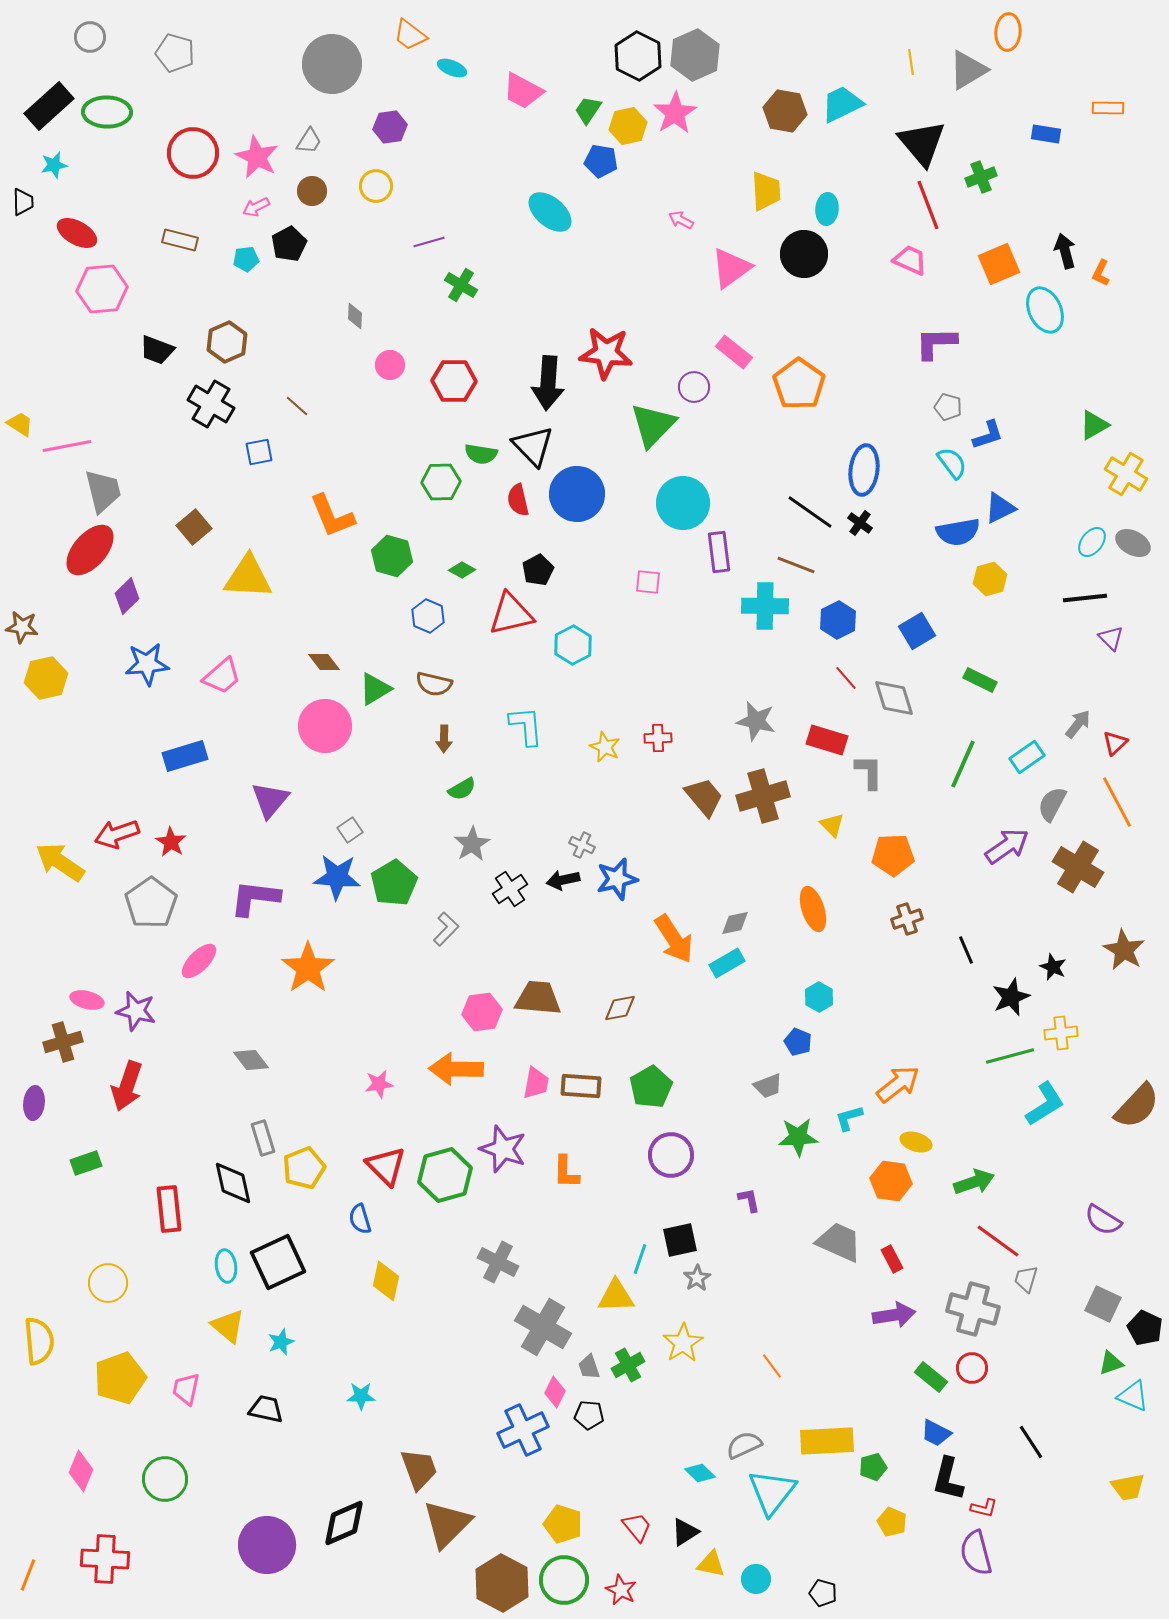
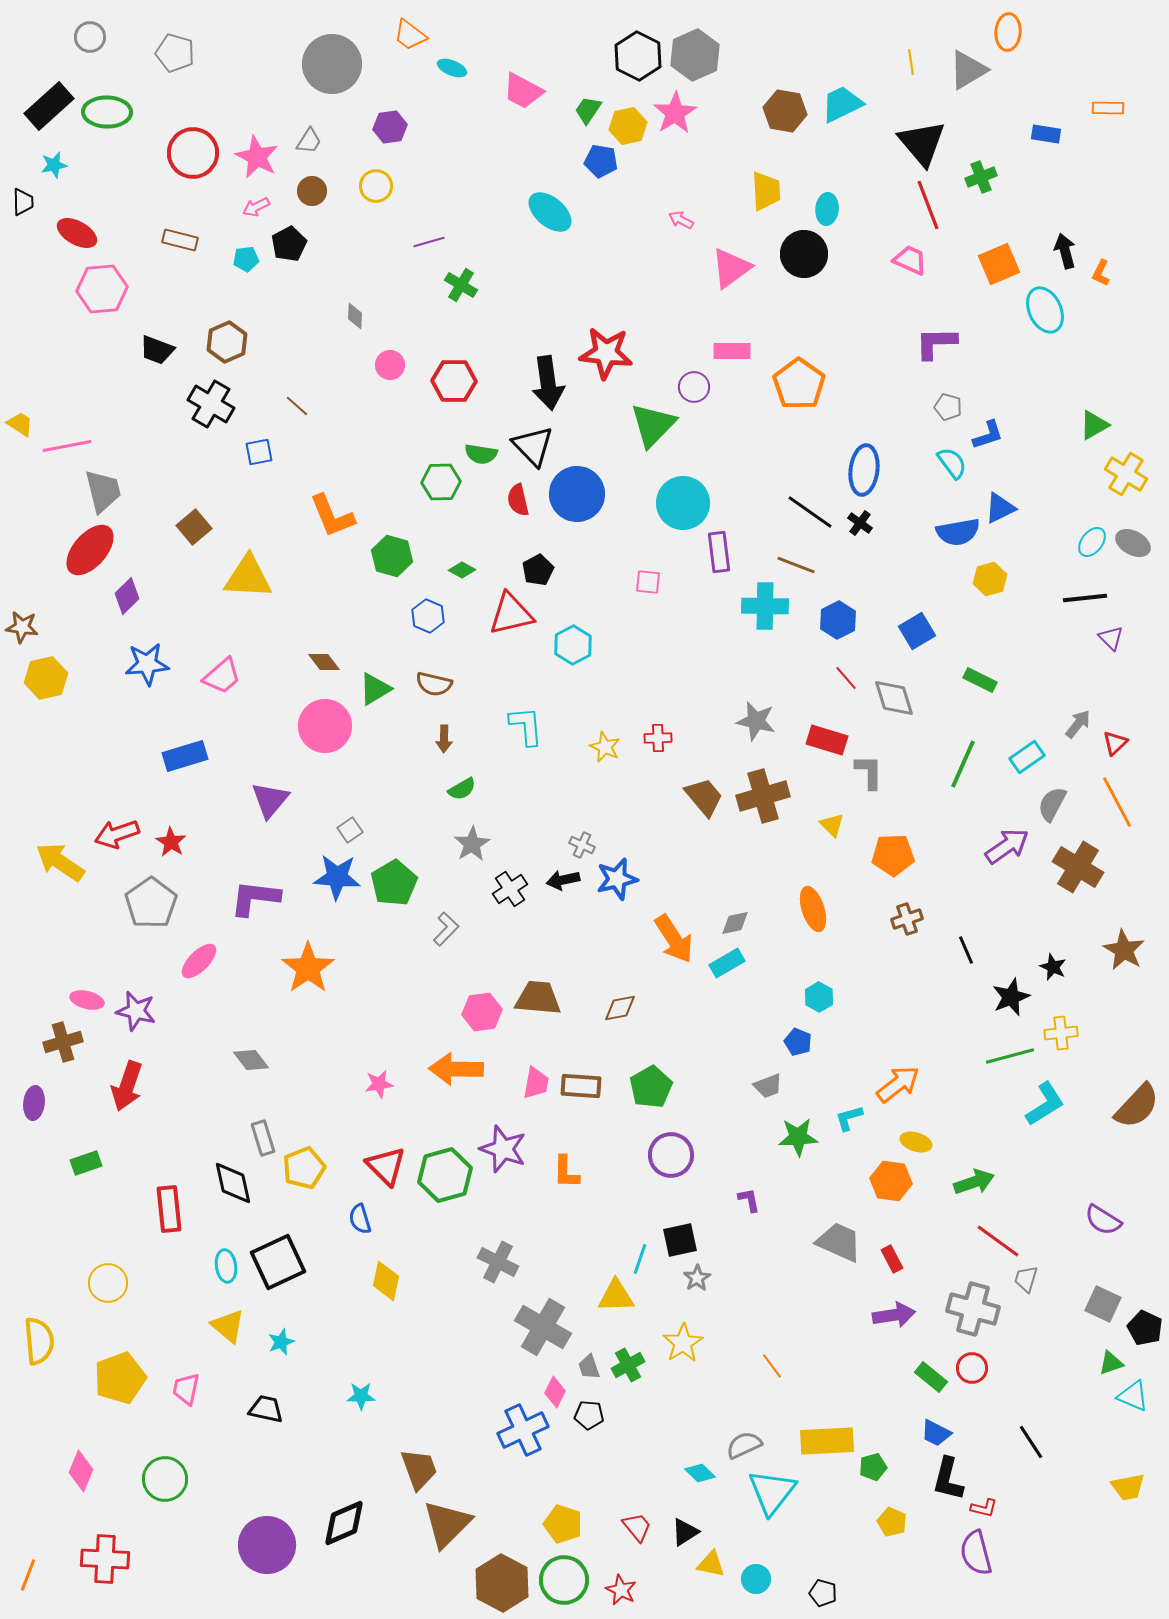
pink rectangle at (734, 352): moved 2 px left, 1 px up; rotated 39 degrees counterclockwise
black arrow at (548, 383): rotated 12 degrees counterclockwise
